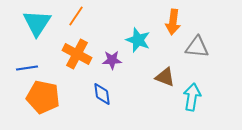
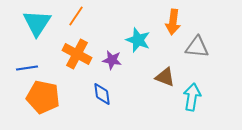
purple star: rotated 12 degrees clockwise
